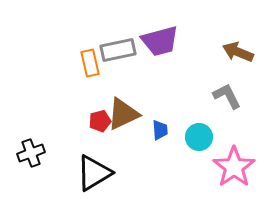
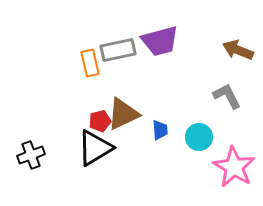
brown arrow: moved 2 px up
black cross: moved 2 px down
pink star: rotated 6 degrees counterclockwise
black triangle: moved 1 px right, 25 px up
